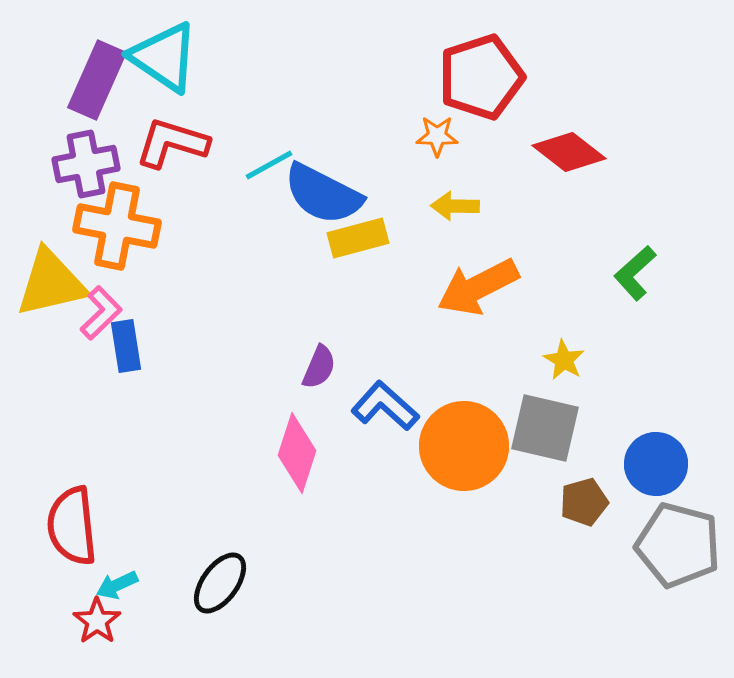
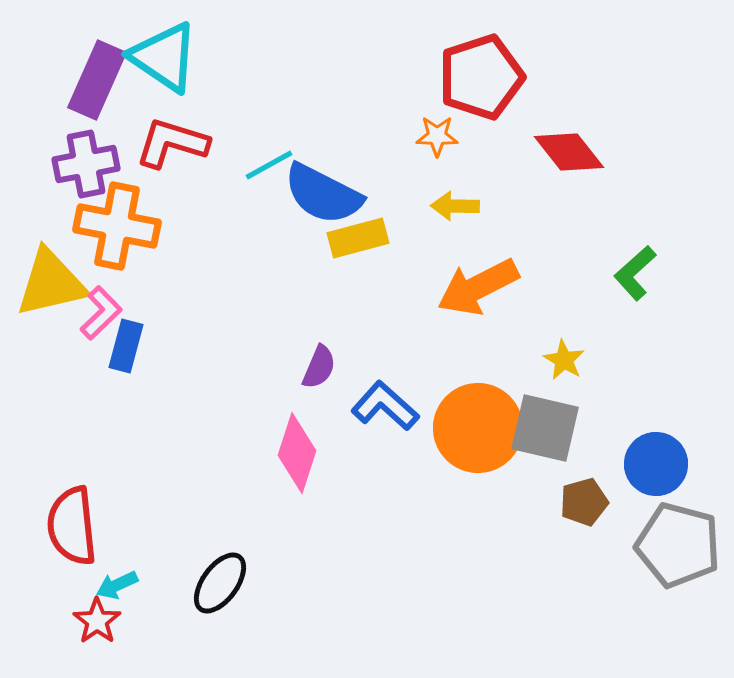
red diamond: rotated 14 degrees clockwise
blue rectangle: rotated 24 degrees clockwise
orange circle: moved 14 px right, 18 px up
